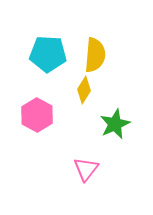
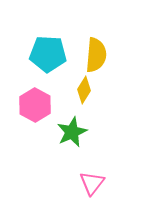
yellow semicircle: moved 1 px right
pink hexagon: moved 2 px left, 10 px up
green star: moved 43 px left, 8 px down
pink triangle: moved 6 px right, 14 px down
